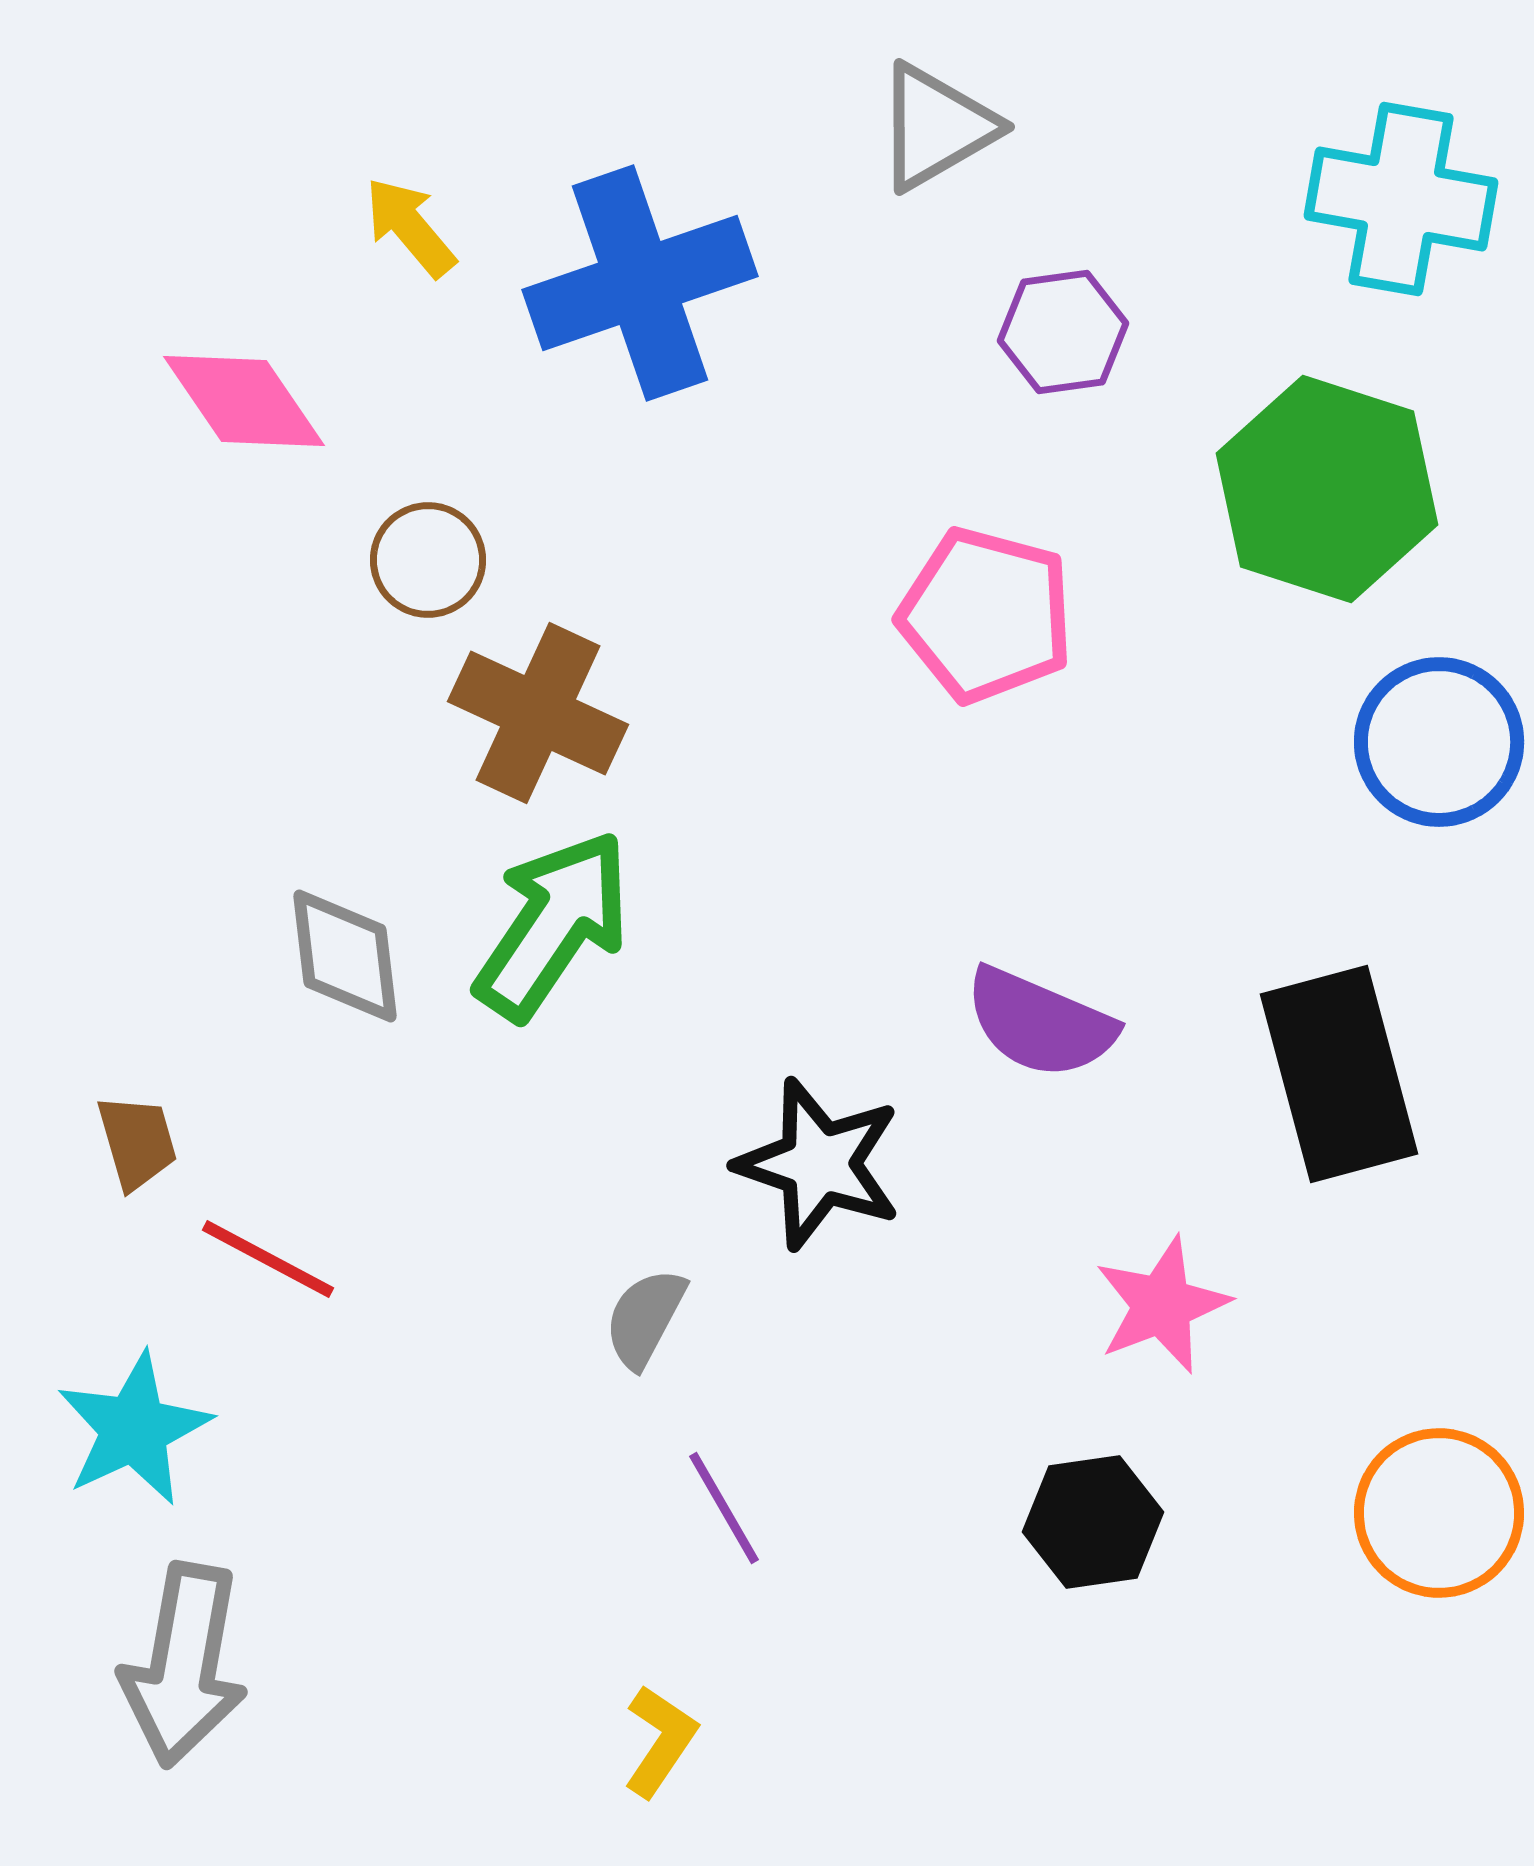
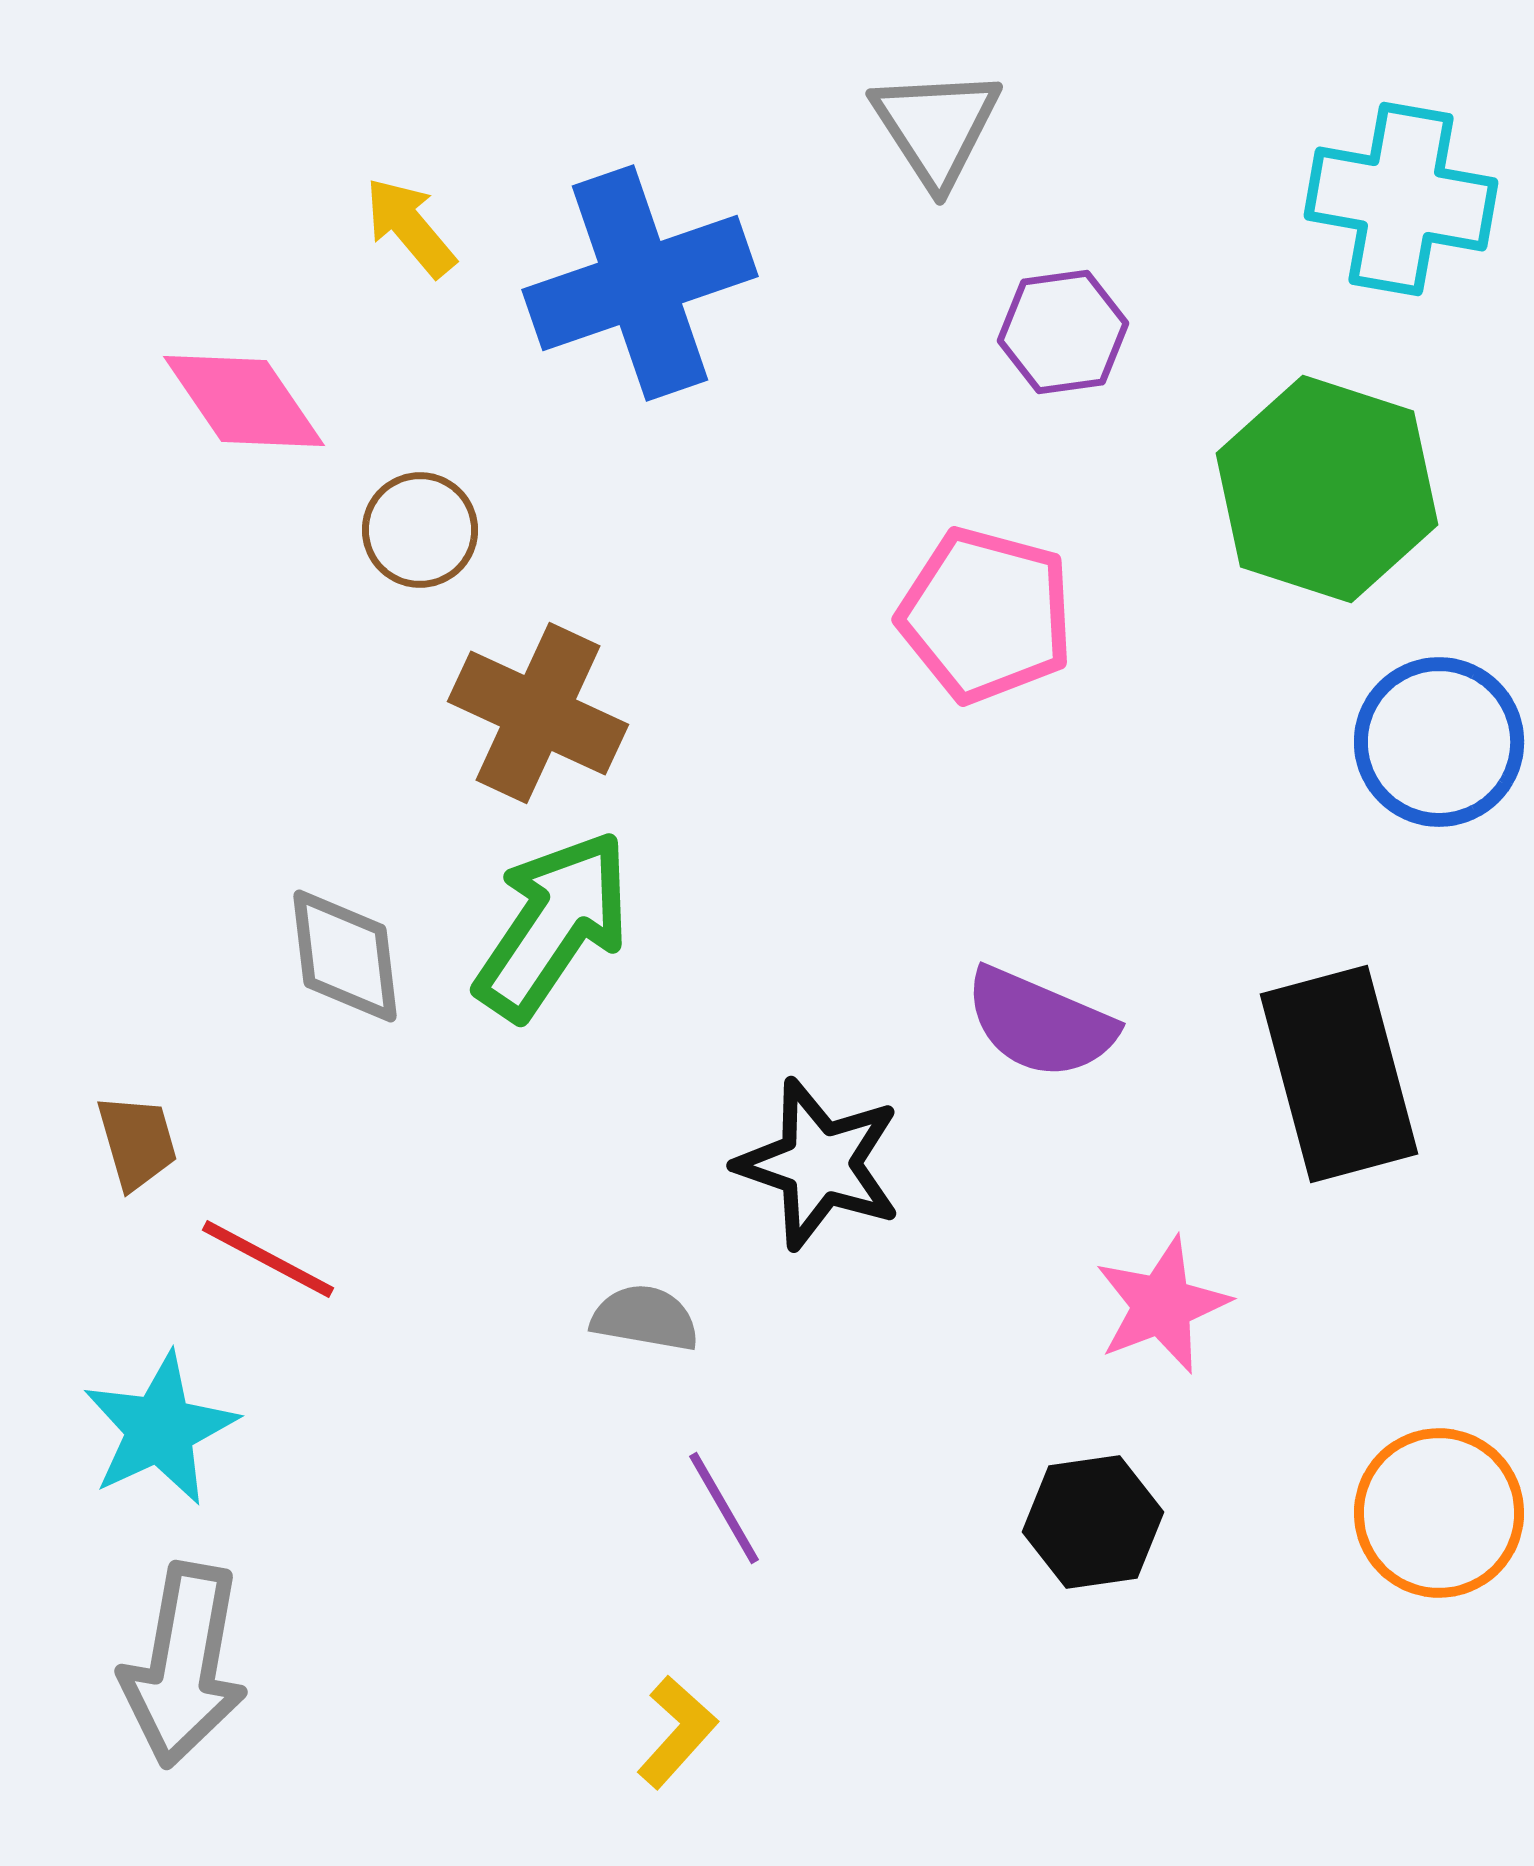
gray triangle: rotated 33 degrees counterclockwise
brown circle: moved 8 px left, 30 px up
gray semicircle: rotated 72 degrees clockwise
cyan star: moved 26 px right
yellow L-shape: moved 17 px right, 9 px up; rotated 8 degrees clockwise
